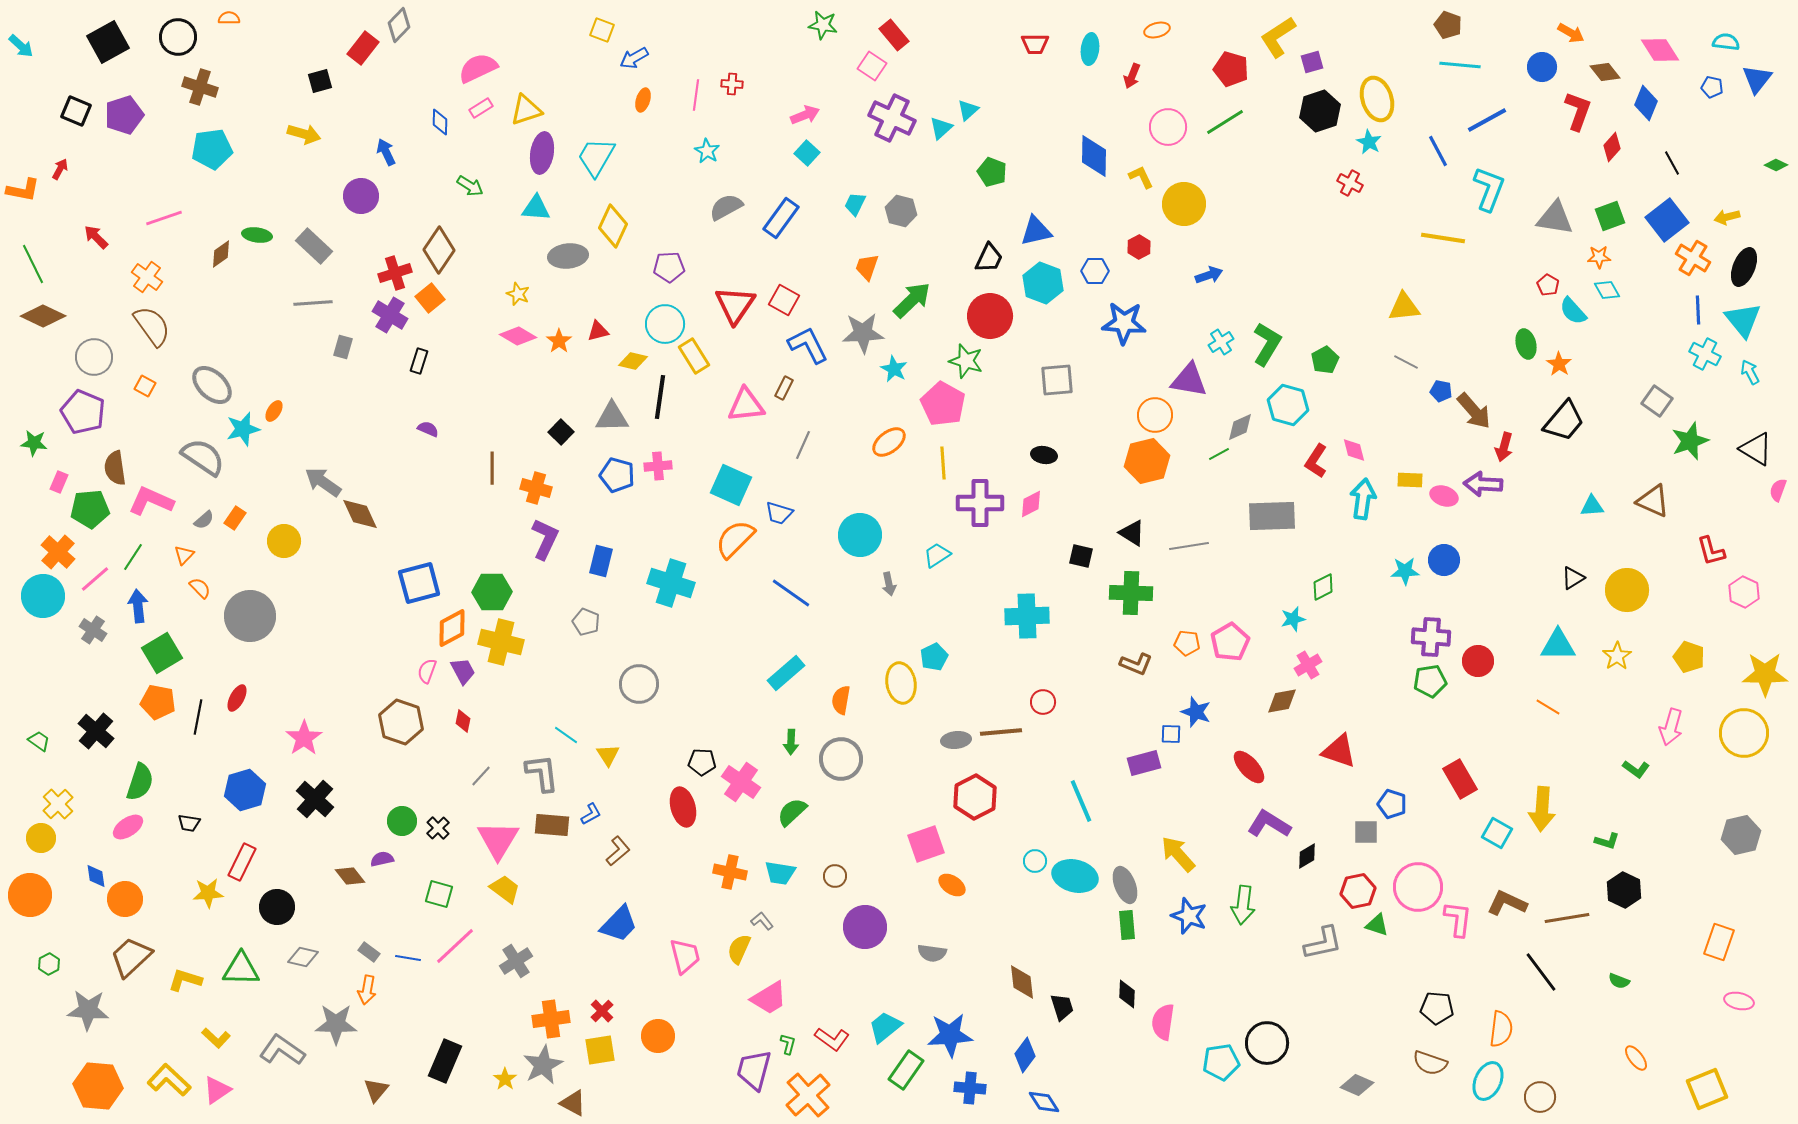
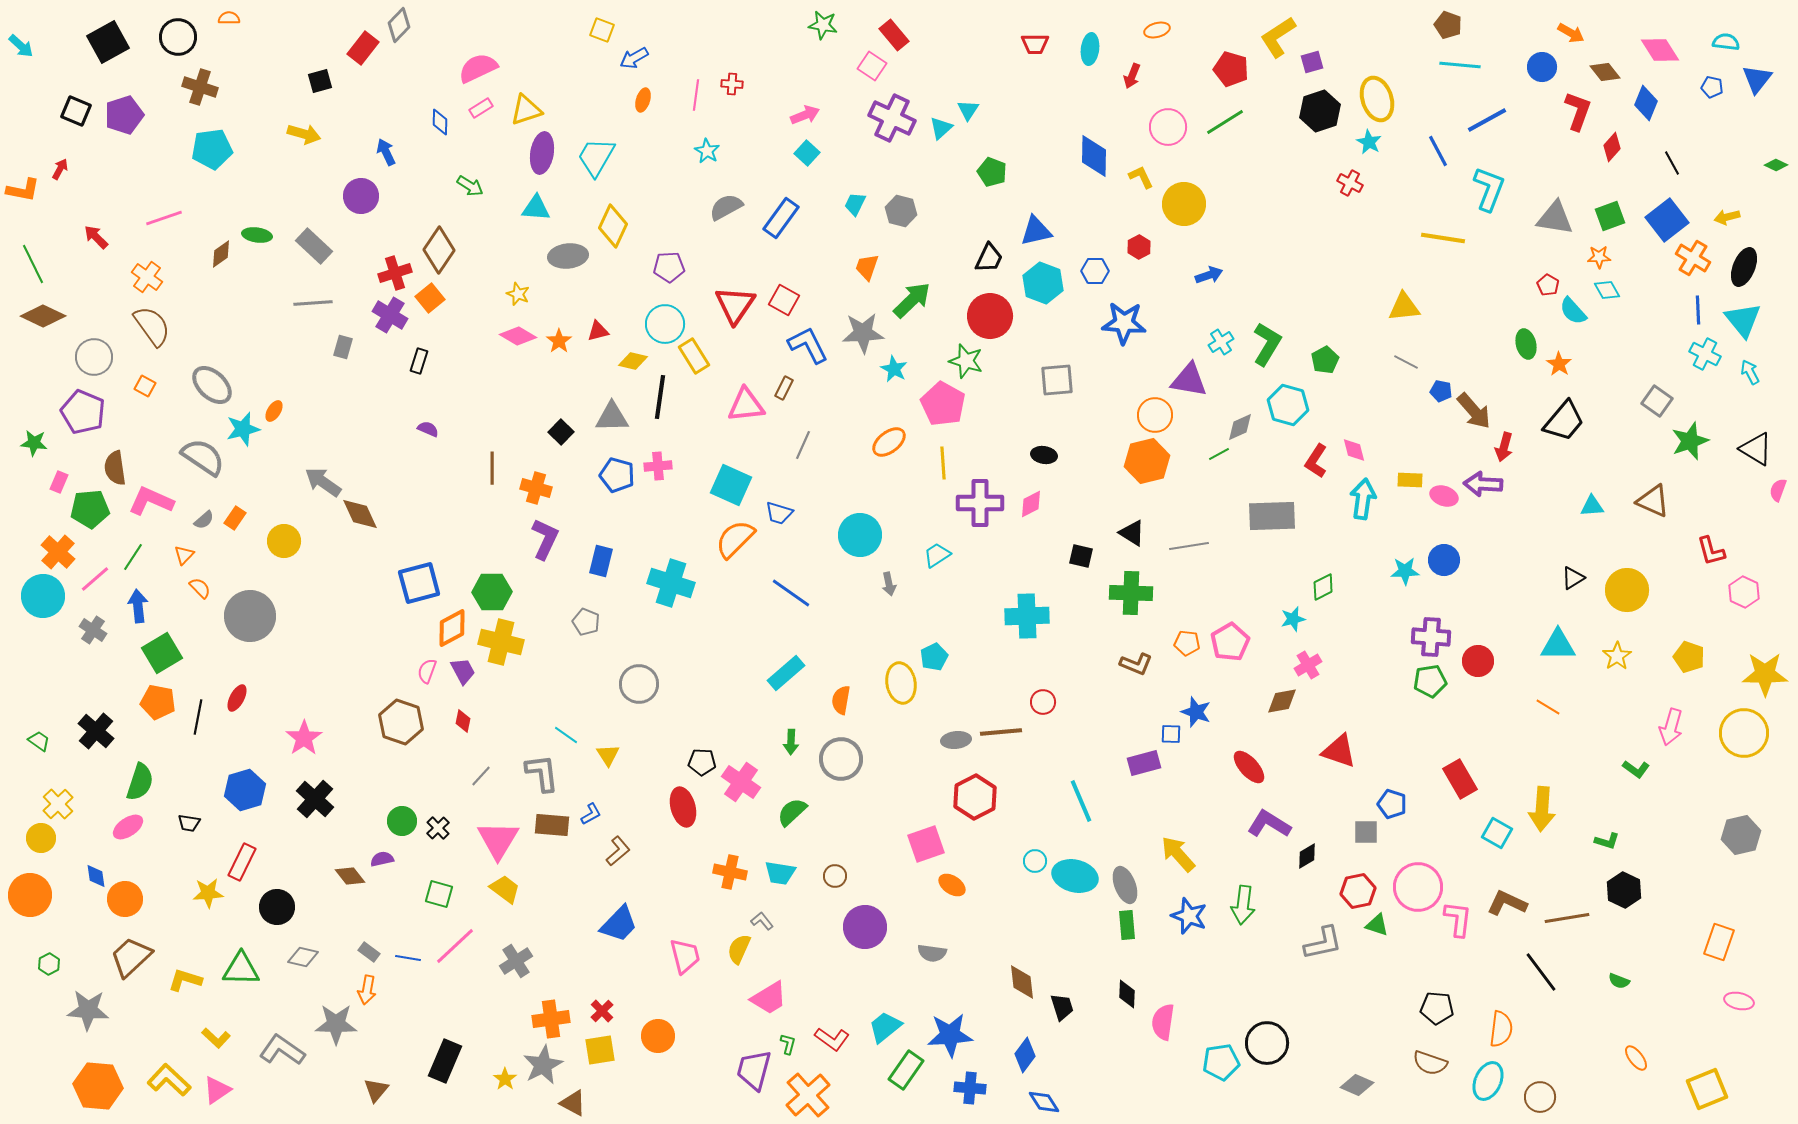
cyan triangle at (968, 110): rotated 15 degrees counterclockwise
